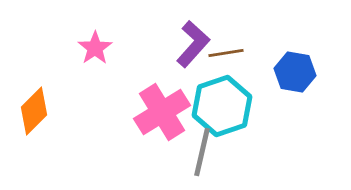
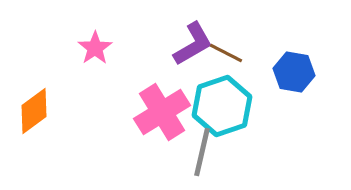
purple L-shape: rotated 18 degrees clockwise
brown line: rotated 36 degrees clockwise
blue hexagon: moved 1 px left
orange diamond: rotated 9 degrees clockwise
